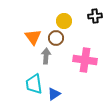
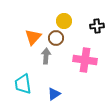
black cross: moved 2 px right, 10 px down
orange triangle: rotated 18 degrees clockwise
cyan trapezoid: moved 11 px left
